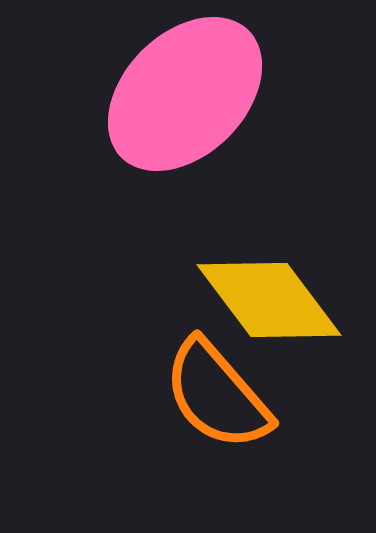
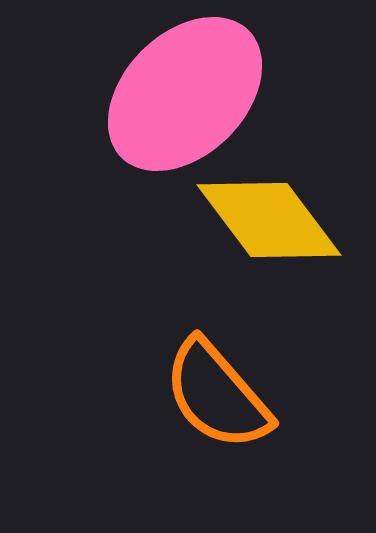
yellow diamond: moved 80 px up
